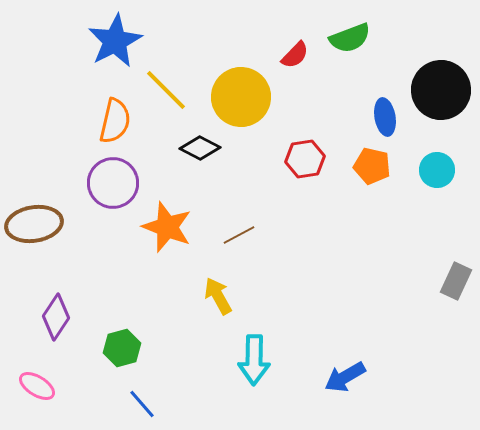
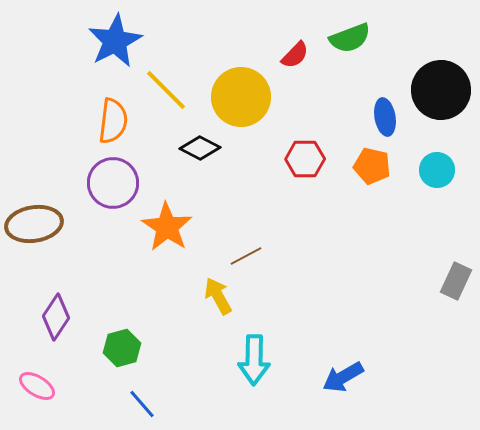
orange semicircle: moved 2 px left; rotated 6 degrees counterclockwise
red hexagon: rotated 9 degrees clockwise
orange star: rotated 12 degrees clockwise
brown line: moved 7 px right, 21 px down
blue arrow: moved 2 px left
